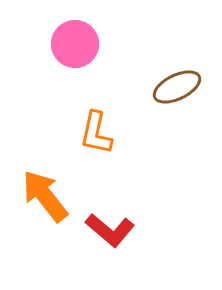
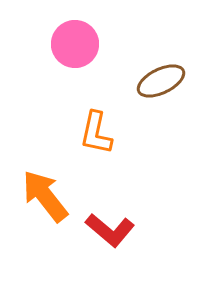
brown ellipse: moved 16 px left, 6 px up
